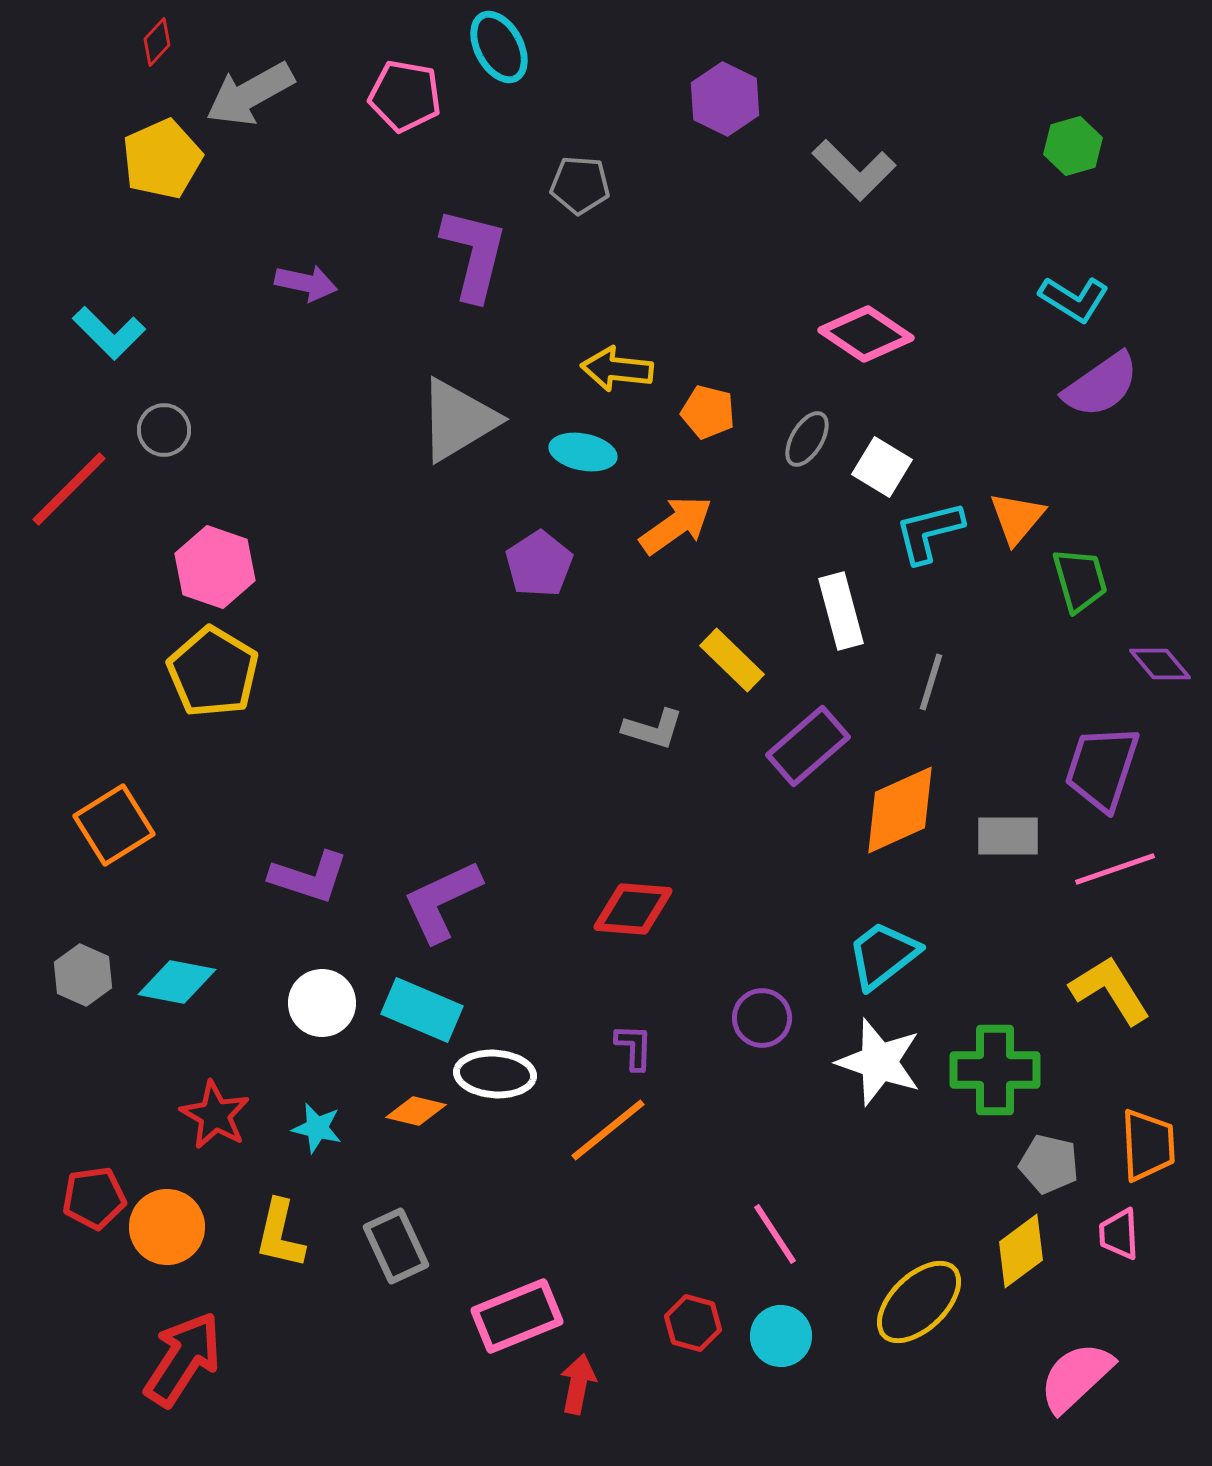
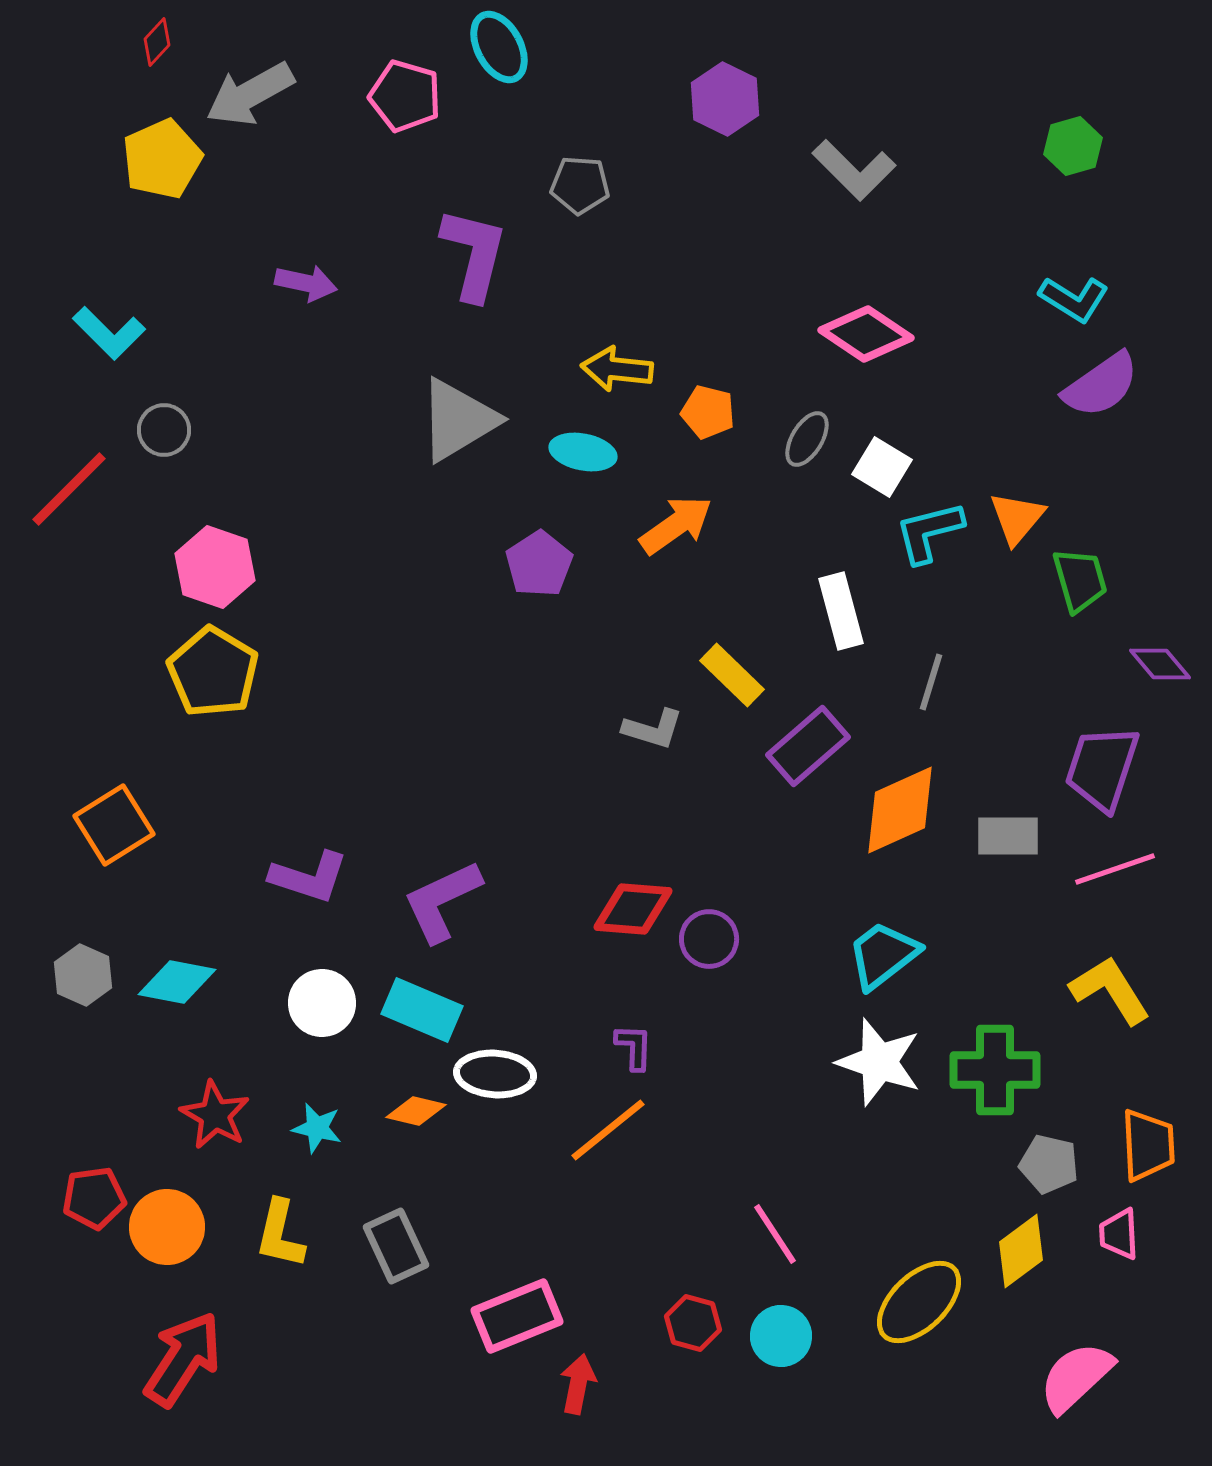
pink pentagon at (405, 96): rotated 6 degrees clockwise
yellow rectangle at (732, 660): moved 15 px down
purple circle at (762, 1018): moved 53 px left, 79 px up
